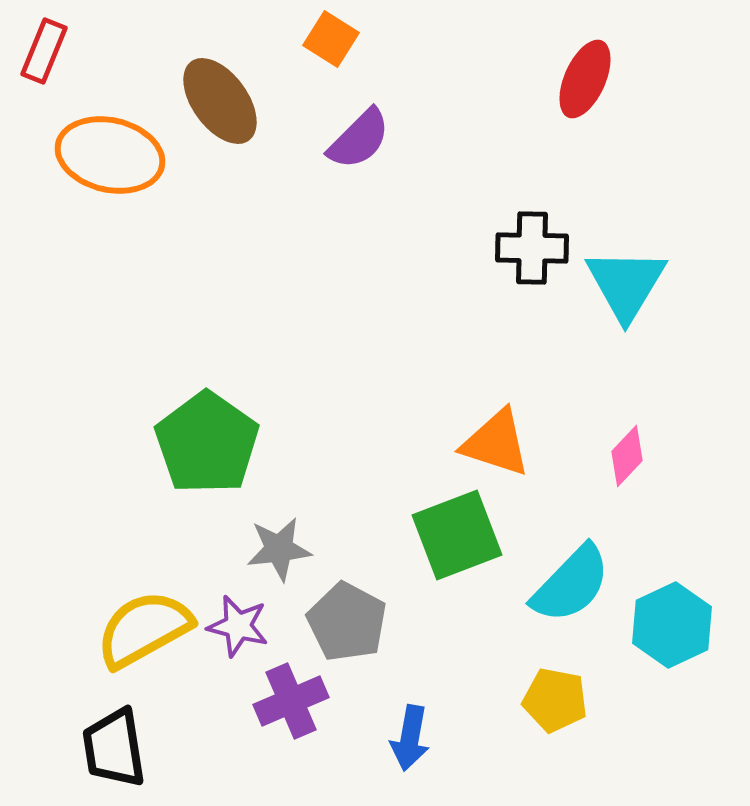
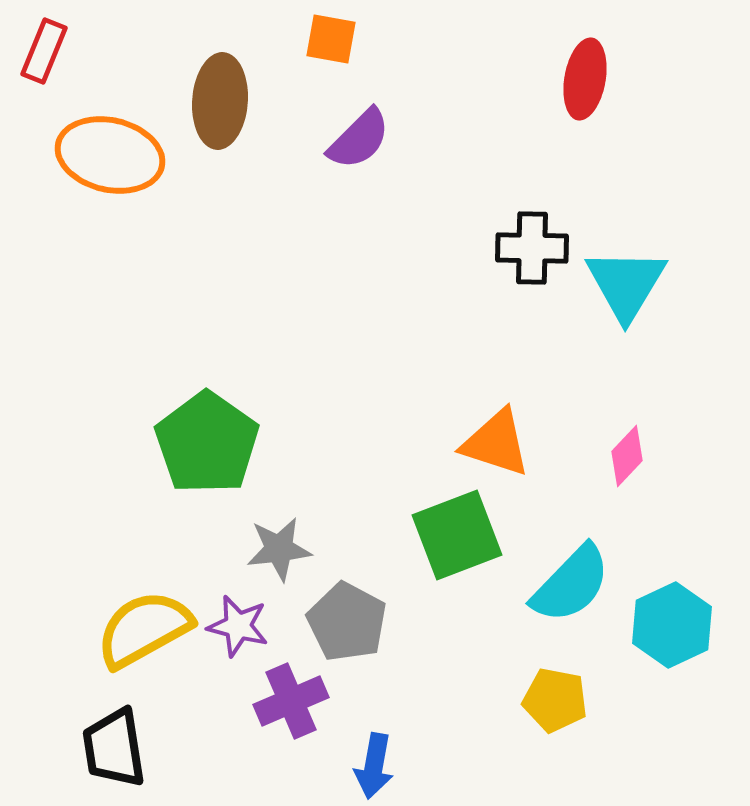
orange square: rotated 22 degrees counterclockwise
red ellipse: rotated 14 degrees counterclockwise
brown ellipse: rotated 40 degrees clockwise
blue arrow: moved 36 px left, 28 px down
